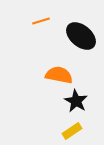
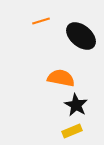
orange semicircle: moved 2 px right, 3 px down
black star: moved 4 px down
yellow rectangle: rotated 12 degrees clockwise
